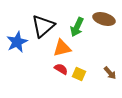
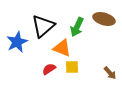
orange triangle: rotated 36 degrees clockwise
red semicircle: moved 12 px left; rotated 64 degrees counterclockwise
yellow square: moved 7 px left, 7 px up; rotated 24 degrees counterclockwise
